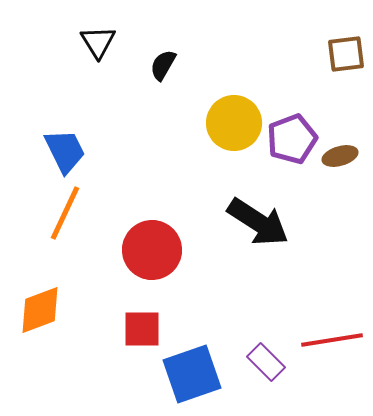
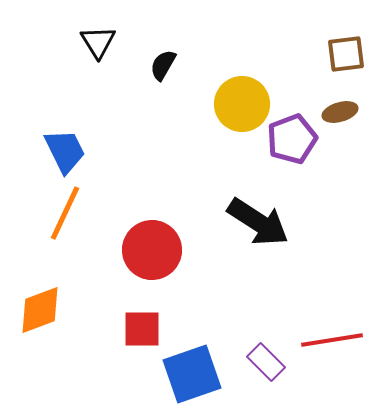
yellow circle: moved 8 px right, 19 px up
brown ellipse: moved 44 px up
